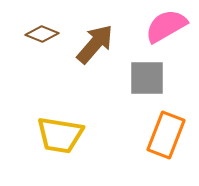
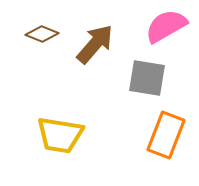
gray square: rotated 9 degrees clockwise
